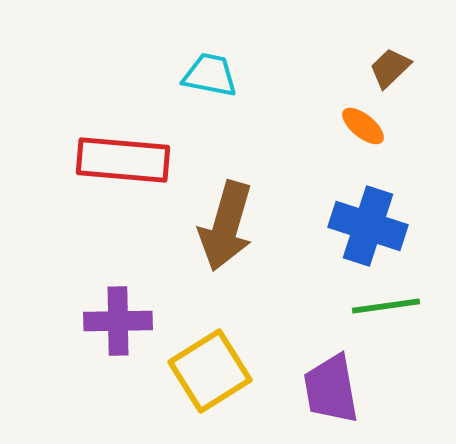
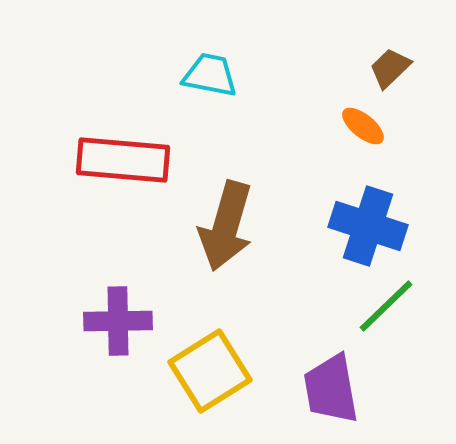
green line: rotated 36 degrees counterclockwise
